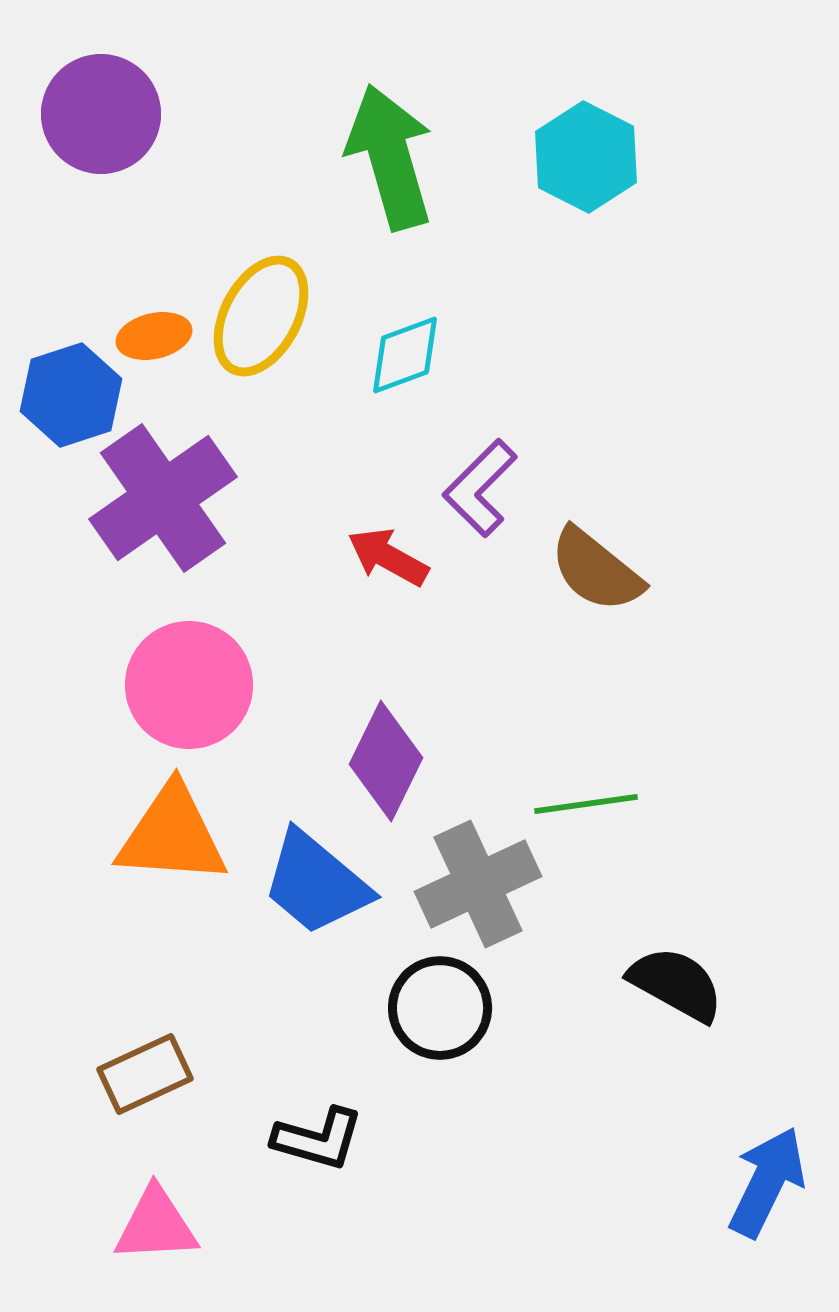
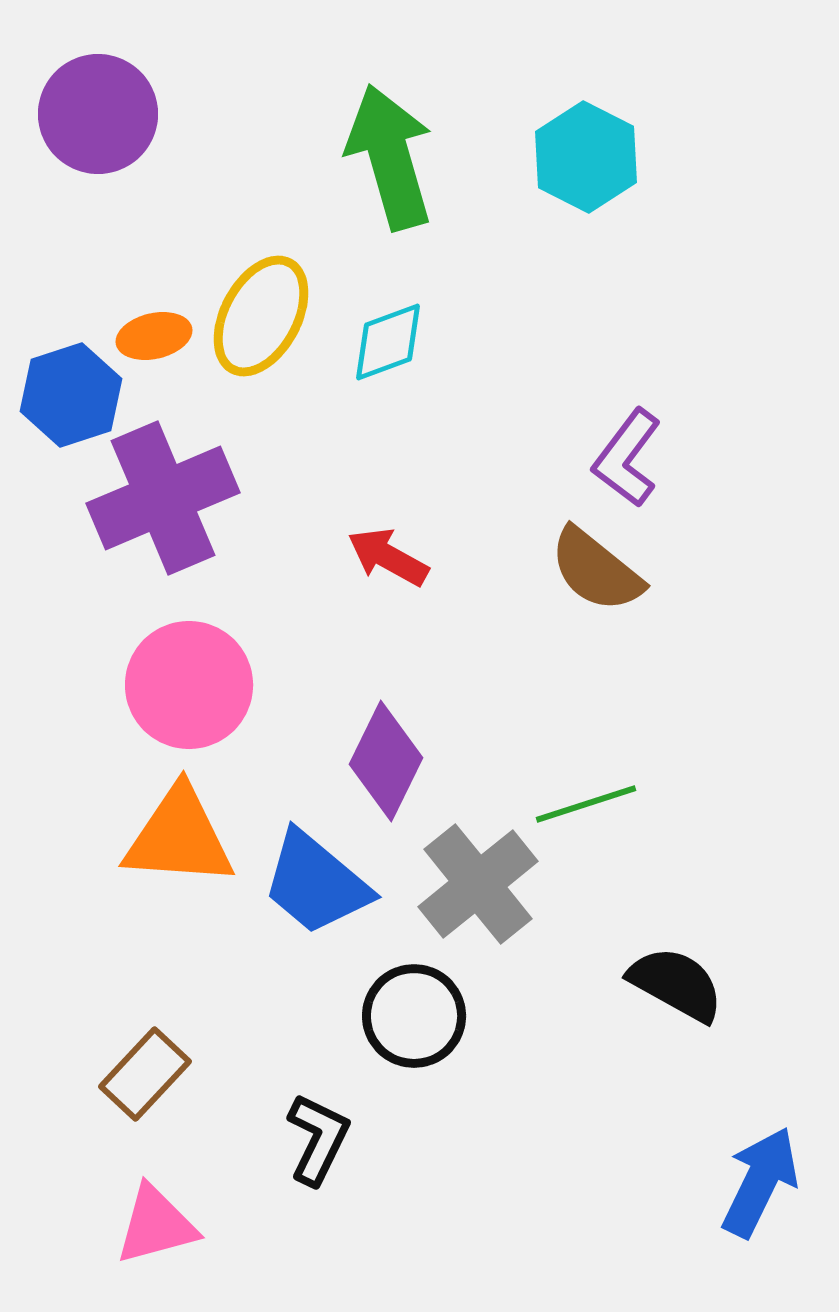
purple circle: moved 3 px left
cyan diamond: moved 17 px left, 13 px up
purple L-shape: moved 147 px right, 30 px up; rotated 8 degrees counterclockwise
purple cross: rotated 12 degrees clockwise
green line: rotated 10 degrees counterclockwise
orange triangle: moved 7 px right, 2 px down
gray cross: rotated 14 degrees counterclockwise
black circle: moved 26 px left, 8 px down
brown rectangle: rotated 22 degrees counterclockwise
black L-shape: rotated 80 degrees counterclockwise
blue arrow: moved 7 px left
pink triangle: rotated 12 degrees counterclockwise
